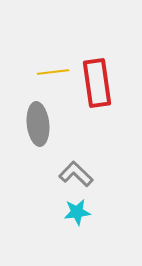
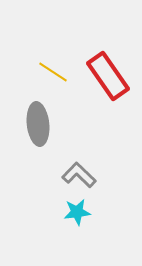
yellow line: rotated 40 degrees clockwise
red rectangle: moved 11 px right, 7 px up; rotated 27 degrees counterclockwise
gray L-shape: moved 3 px right, 1 px down
